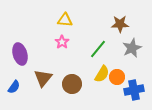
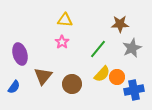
yellow semicircle: rotated 12 degrees clockwise
brown triangle: moved 2 px up
